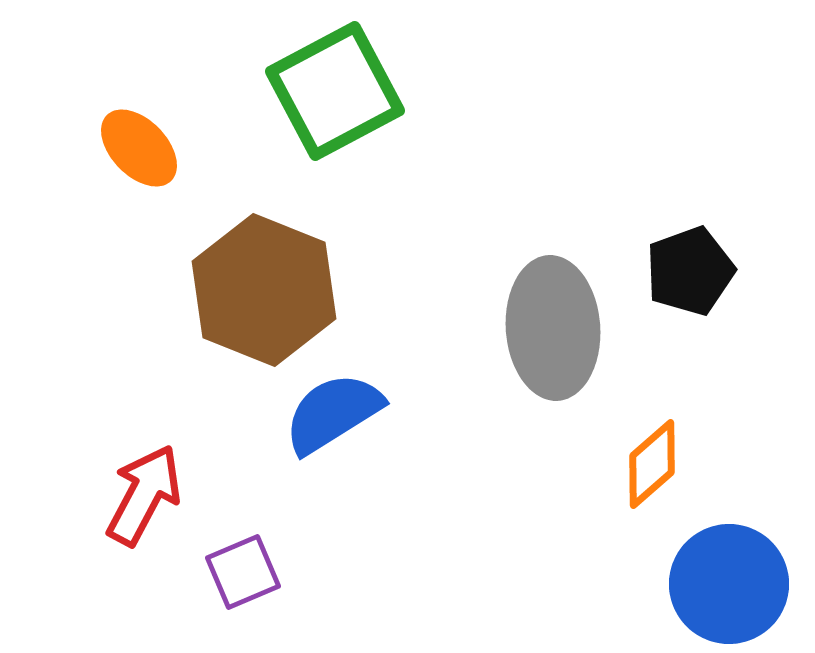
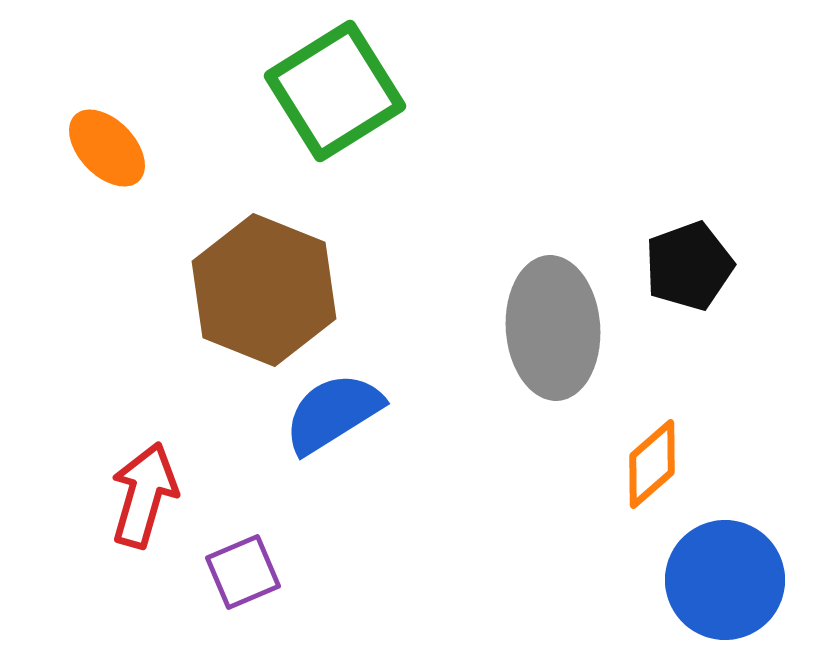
green square: rotated 4 degrees counterclockwise
orange ellipse: moved 32 px left
black pentagon: moved 1 px left, 5 px up
red arrow: rotated 12 degrees counterclockwise
blue circle: moved 4 px left, 4 px up
